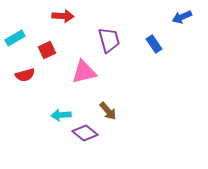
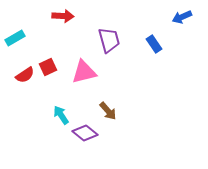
red square: moved 1 px right, 17 px down
red semicircle: rotated 18 degrees counterclockwise
cyan arrow: rotated 60 degrees clockwise
